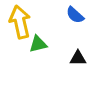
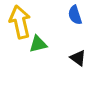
blue semicircle: rotated 30 degrees clockwise
black triangle: rotated 36 degrees clockwise
